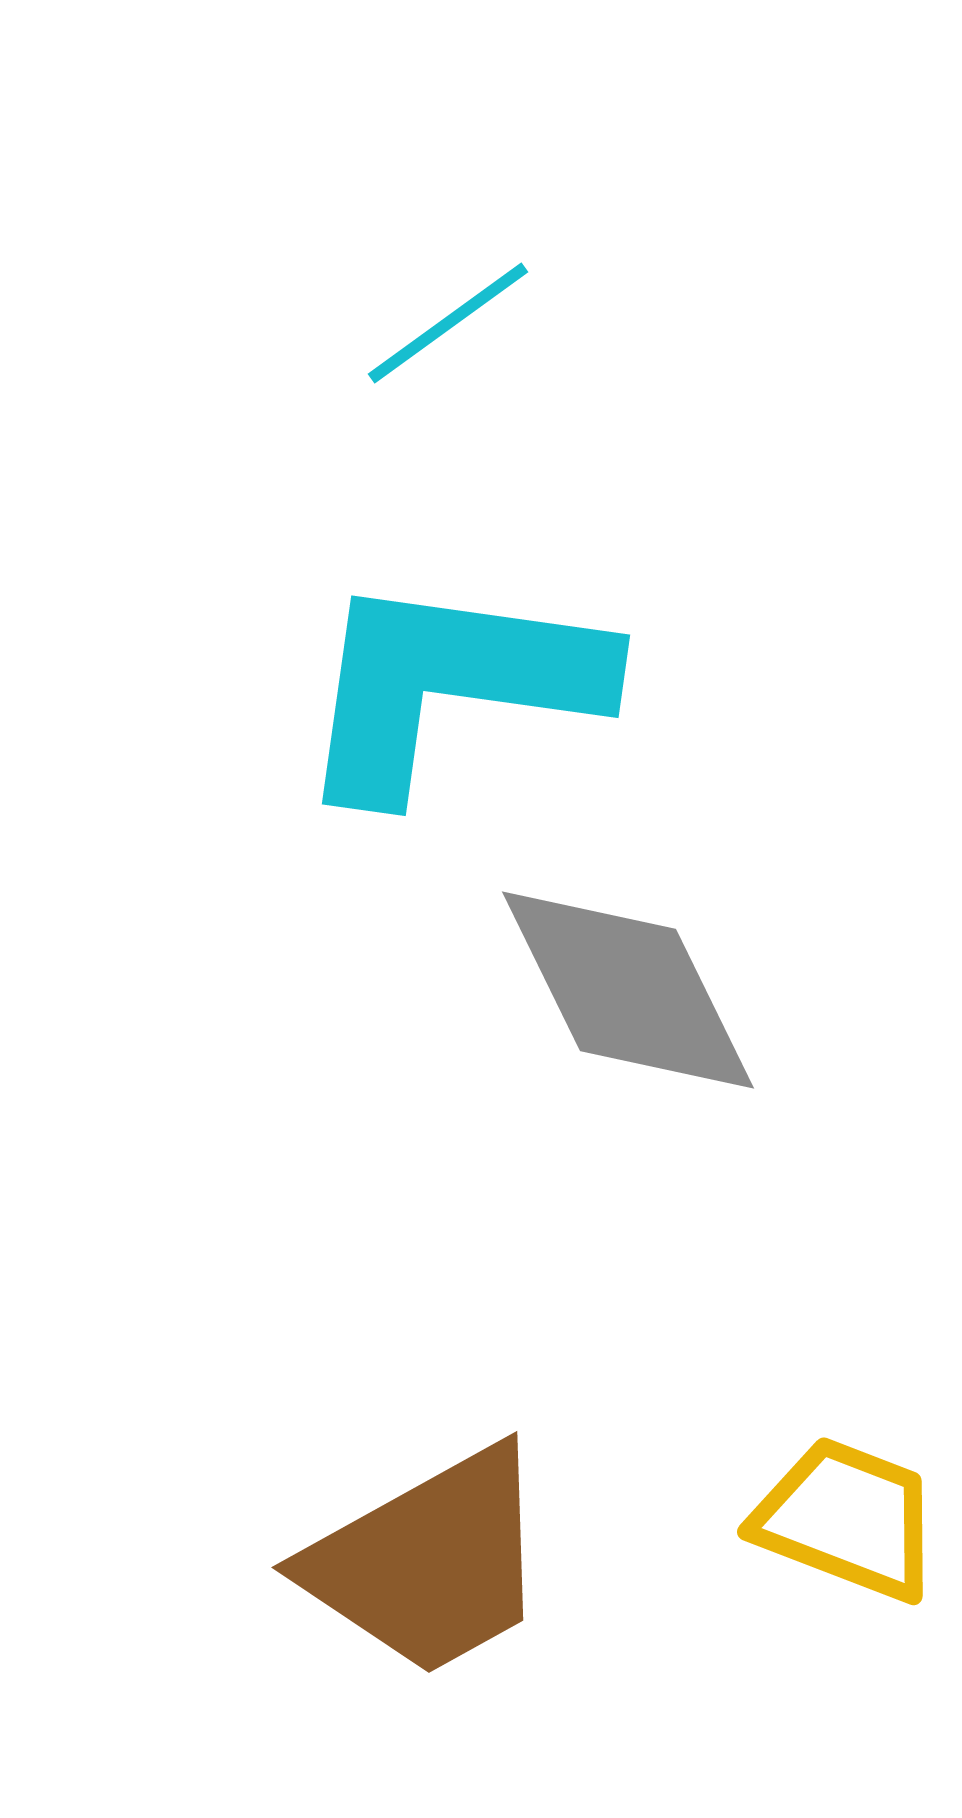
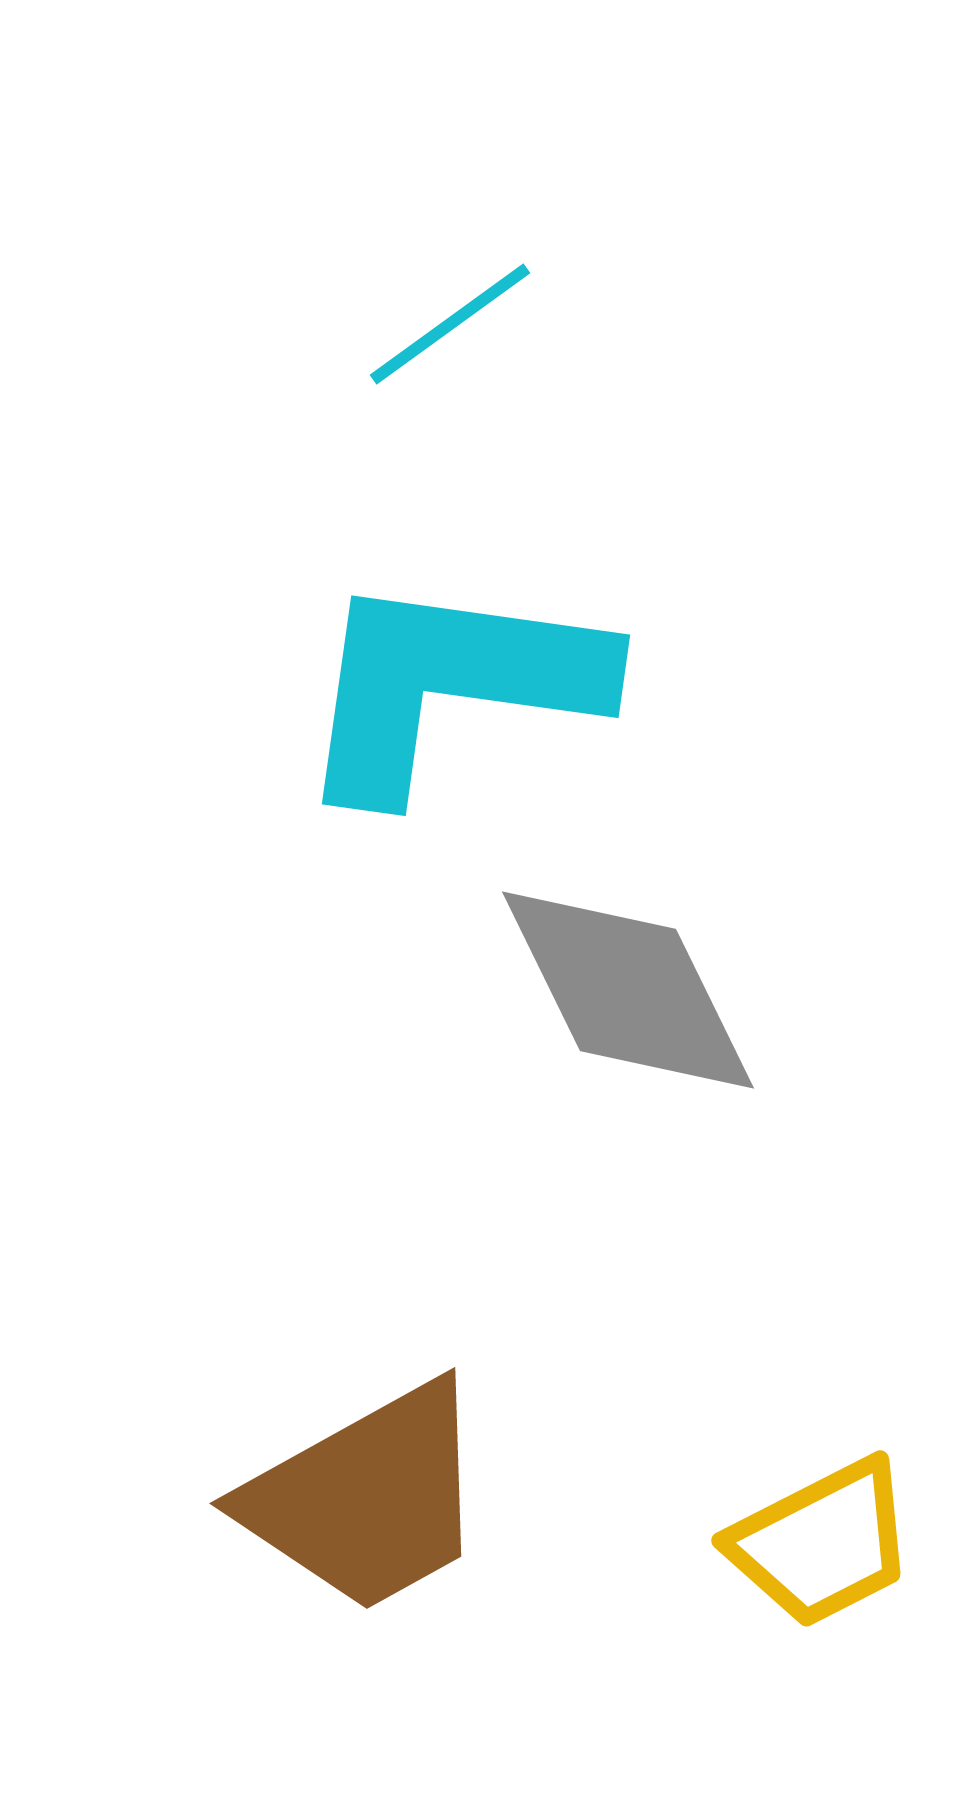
cyan line: moved 2 px right, 1 px down
yellow trapezoid: moved 25 px left, 24 px down; rotated 132 degrees clockwise
brown trapezoid: moved 62 px left, 64 px up
